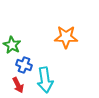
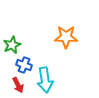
green star: rotated 18 degrees clockwise
